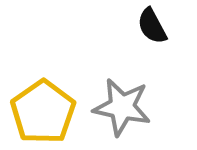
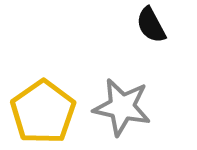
black semicircle: moved 1 px left, 1 px up
